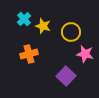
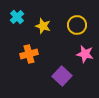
cyan cross: moved 7 px left, 2 px up
yellow circle: moved 6 px right, 7 px up
purple square: moved 4 px left
